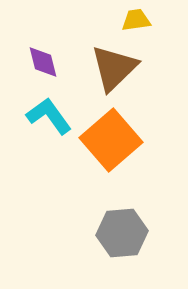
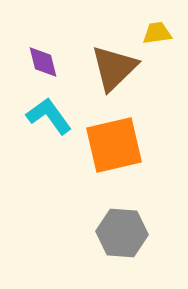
yellow trapezoid: moved 21 px right, 13 px down
orange square: moved 3 px right, 5 px down; rotated 28 degrees clockwise
gray hexagon: rotated 9 degrees clockwise
